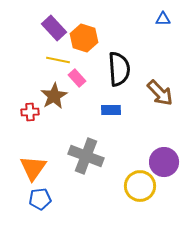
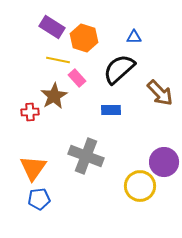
blue triangle: moved 29 px left, 18 px down
purple rectangle: moved 2 px left, 1 px up; rotated 15 degrees counterclockwise
black semicircle: rotated 128 degrees counterclockwise
blue pentagon: moved 1 px left
